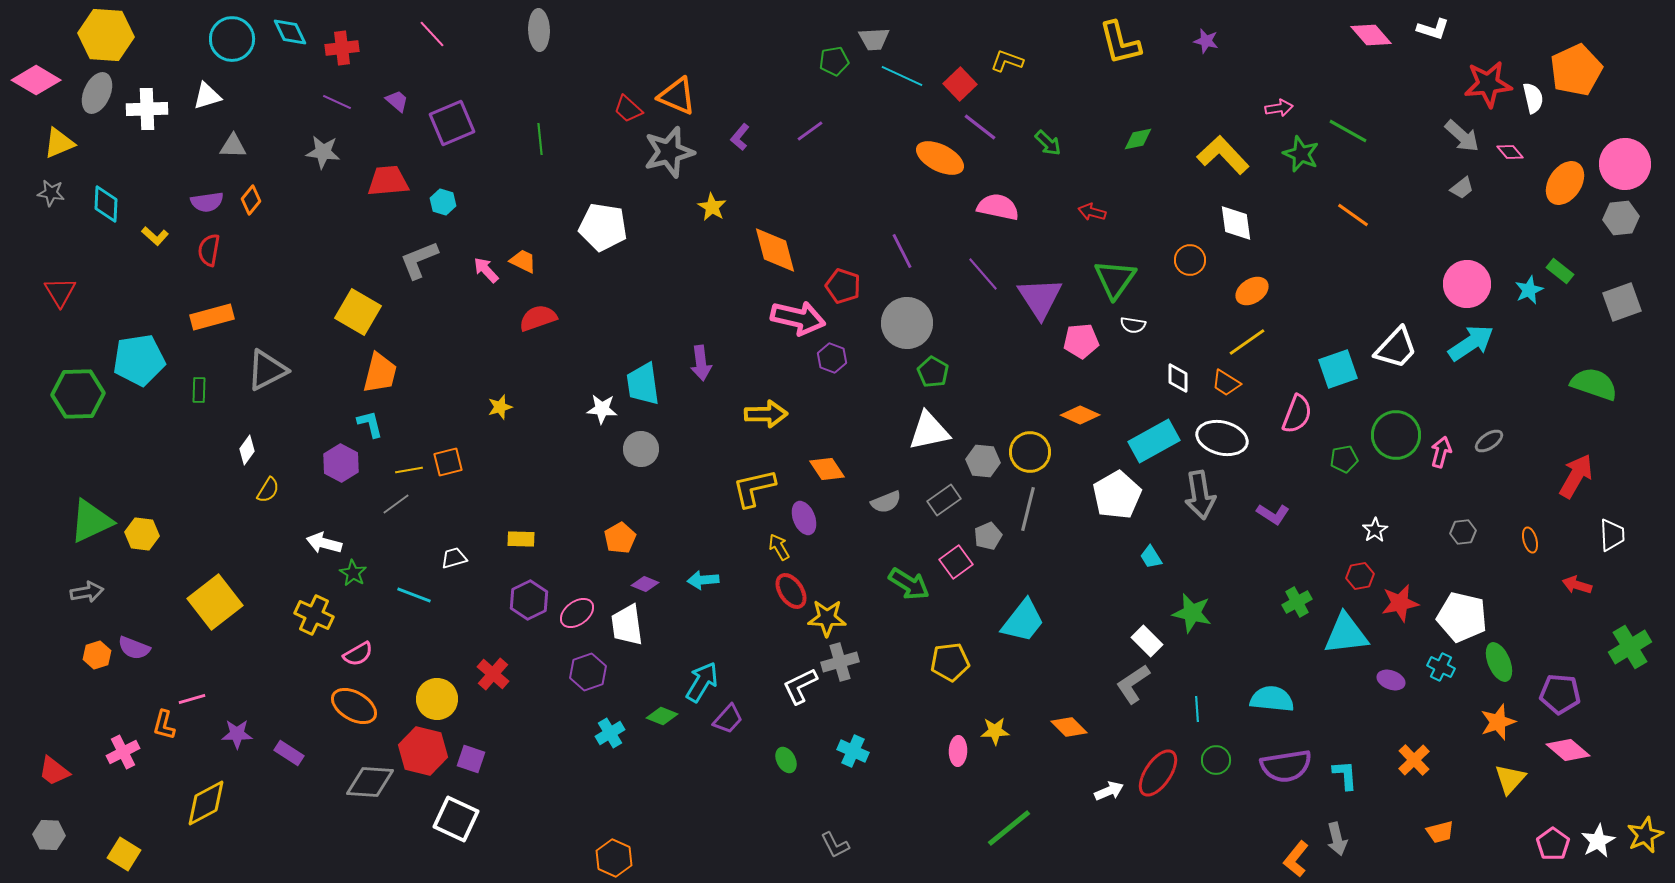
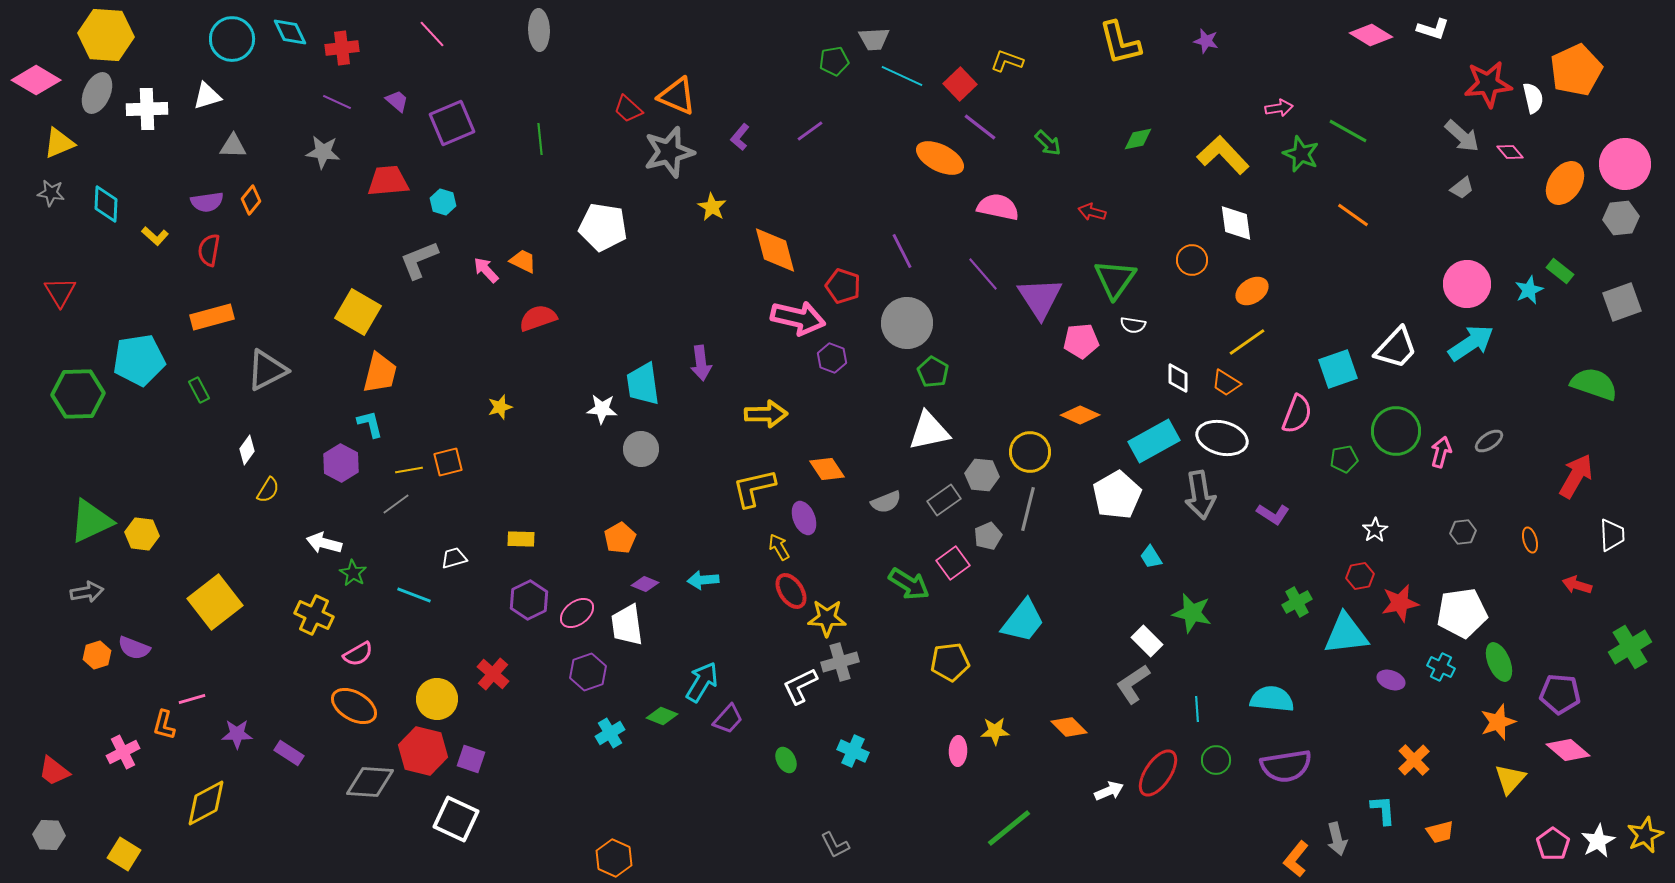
pink diamond at (1371, 35): rotated 18 degrees counterclockwise
orange circle at (1190, 260): moved 2 px right
green rectangle at (199, 390): rotated 30 degrees counterclockwise
green circle at (1396, 435): moved 4 px up
gray hexagon at (983, 461): moved 1 px left, 14 px down
pink square at (956, 562): moved 3 px left, 1 px down
white pentagon at (1462, 617): moved 4 px up; rotated 21 degrees counterclockwise
cyan L-shape at (1345, 775): moved 38 px right, 35 px down
